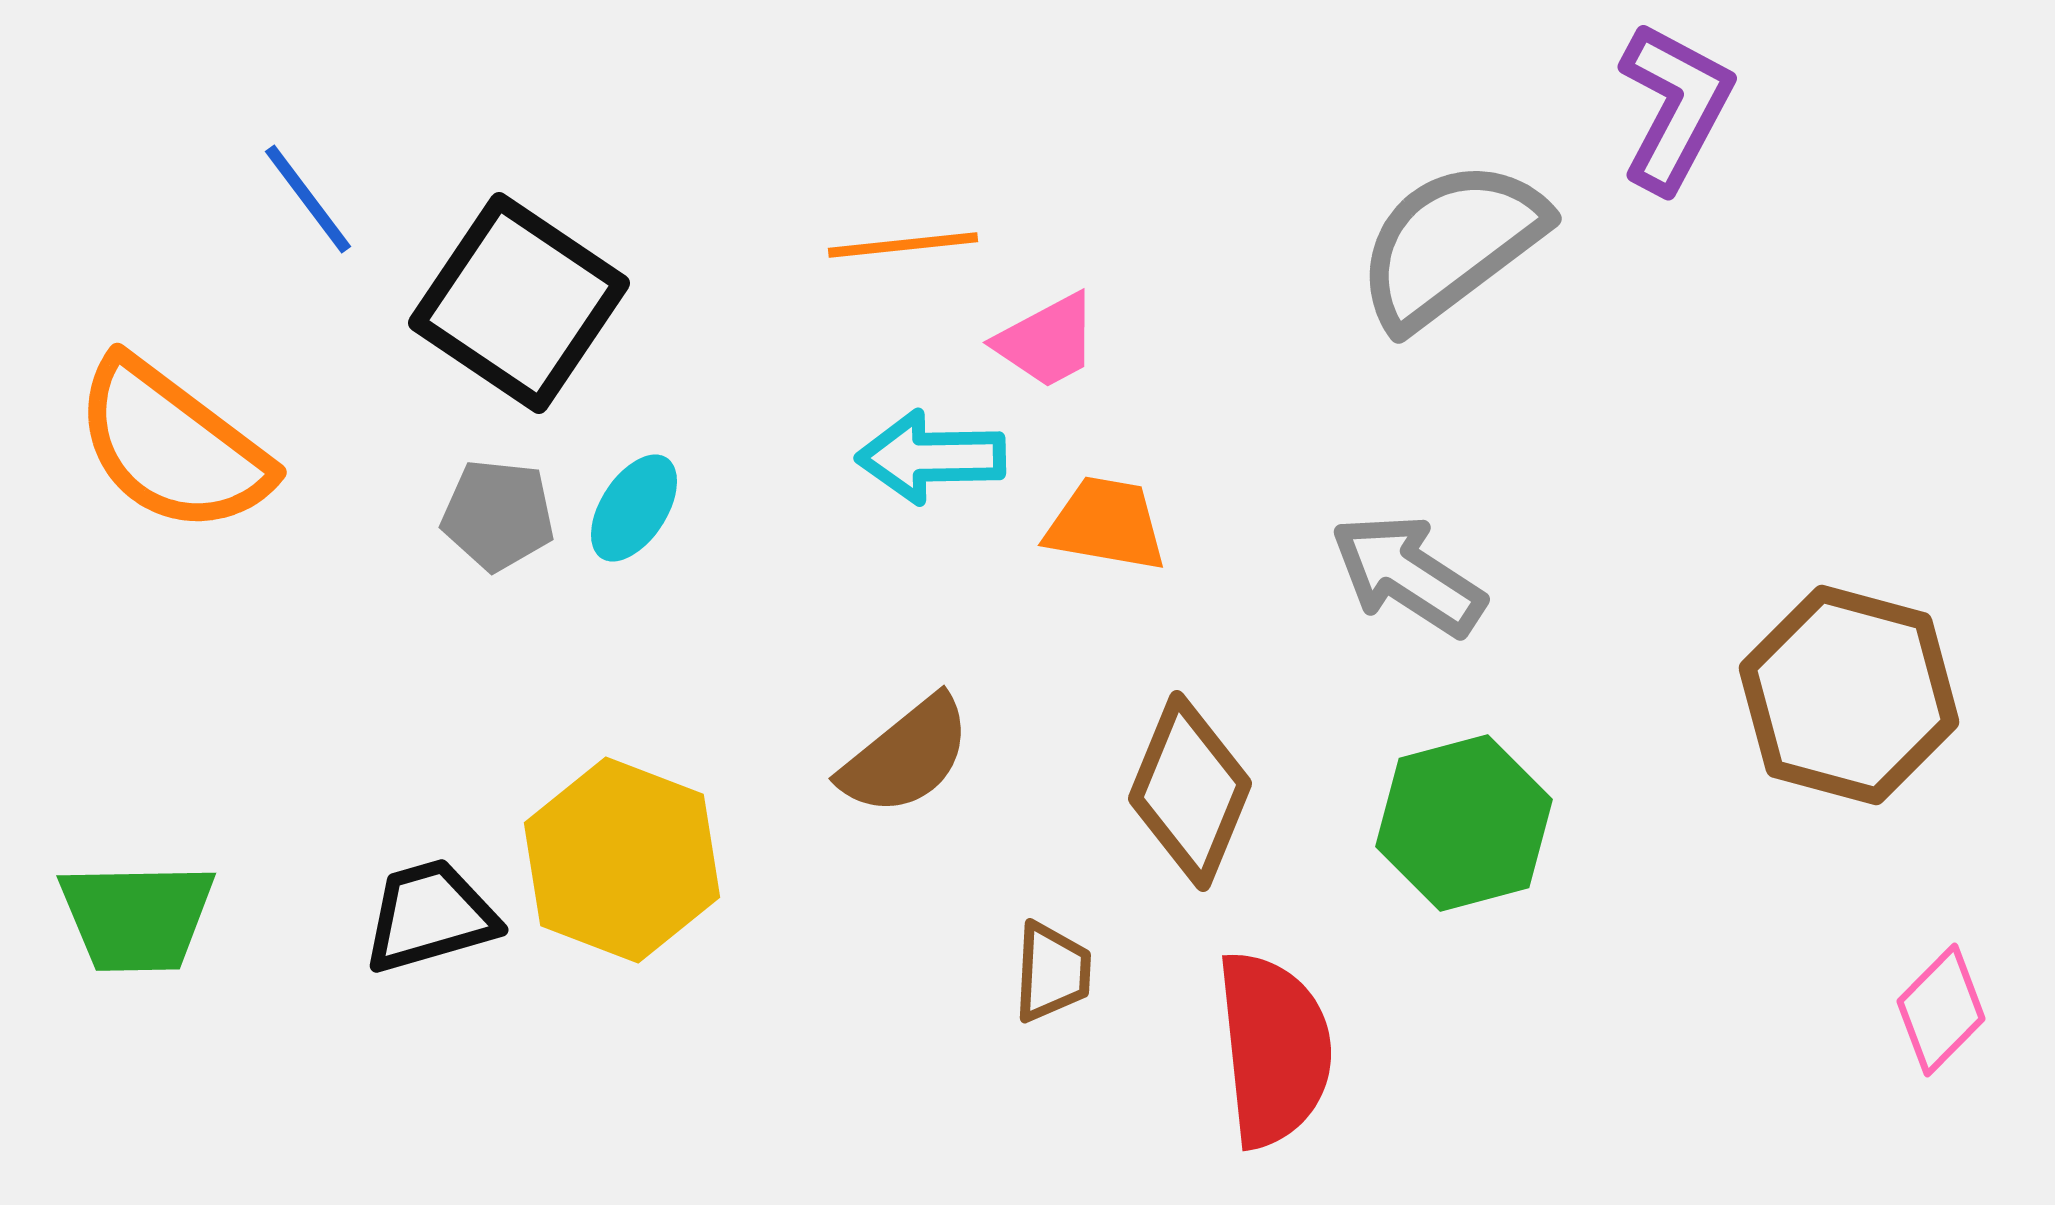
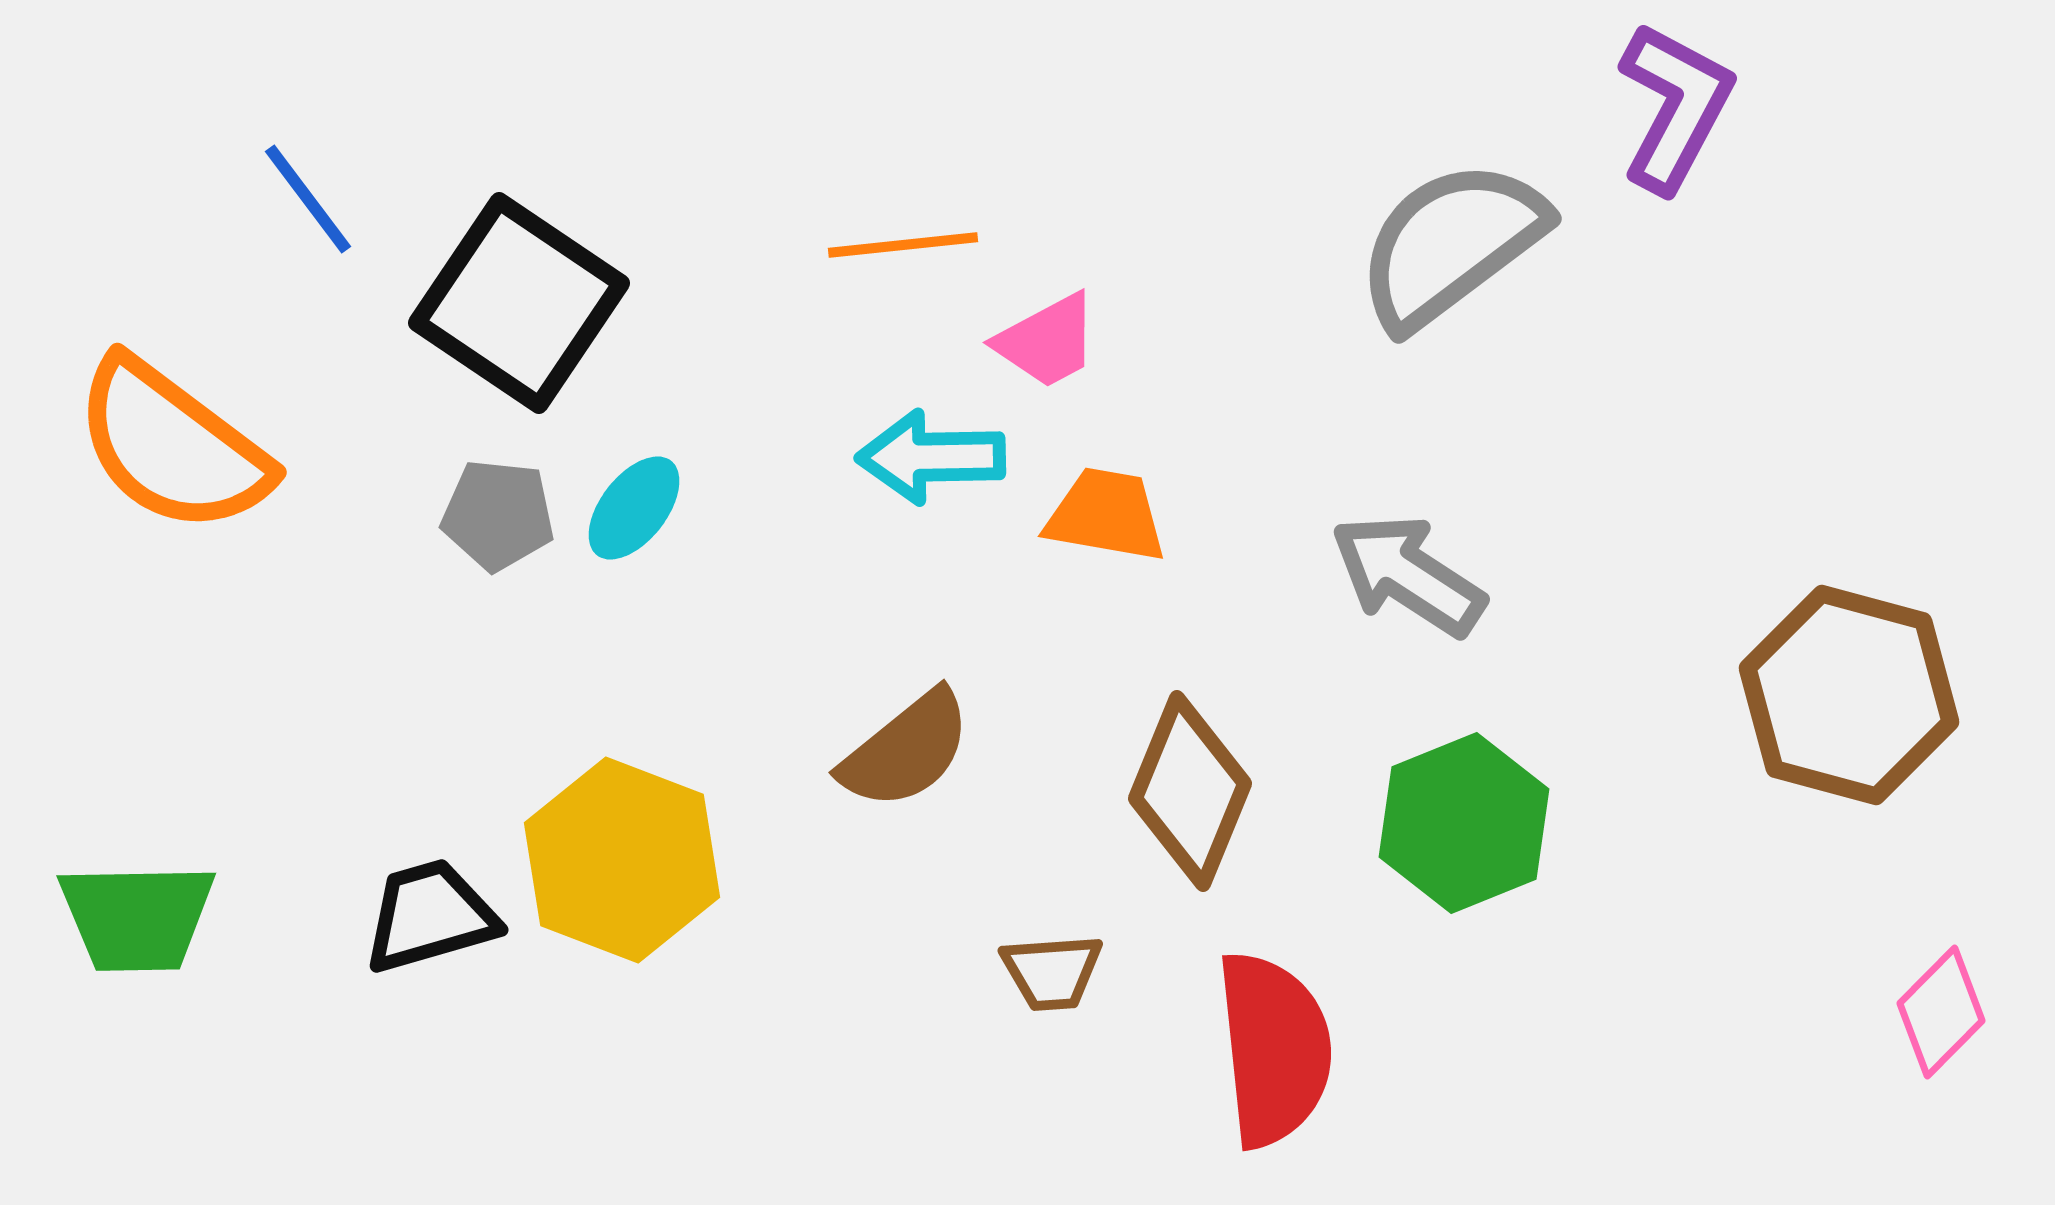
cyan ellipse: rotated 5 degrees clockwise
orange trapezoid: moved 9 px up
brown semicircle: moved 6 px up
green hexagon: rotated 7 degrees counterclockwise
brown trapezoid: rotated 83 degrees clockwise
pink diamond: moved 2 px down
